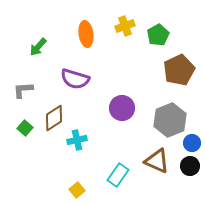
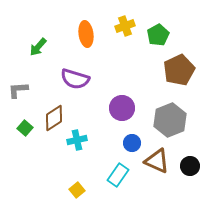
gray L-shape: moved 5 px left
blue circle: moved 60 px left
